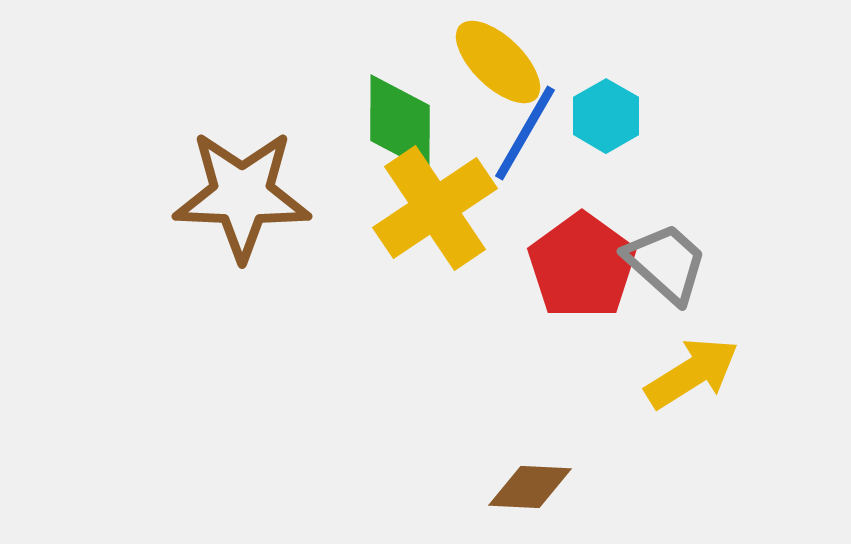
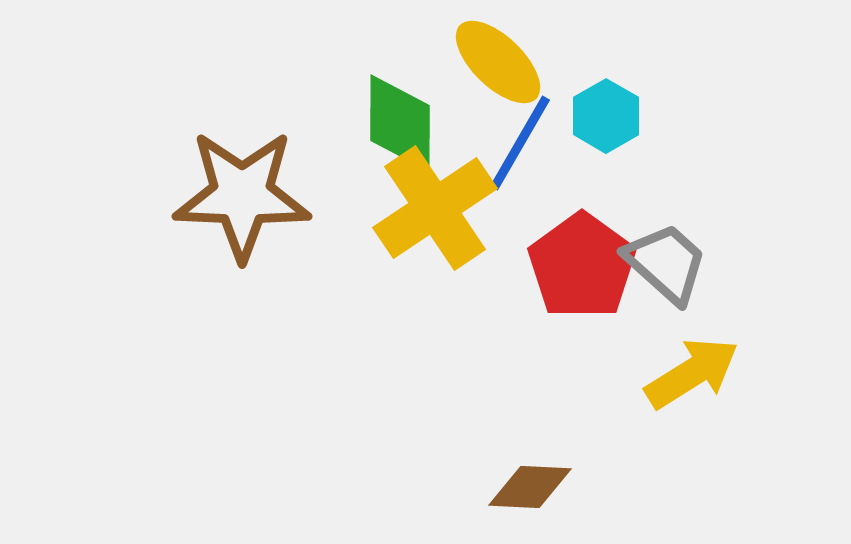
blue line: moved 5 px left, 10 px down
